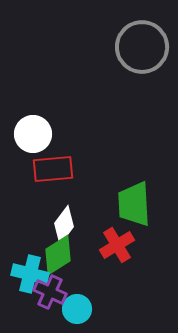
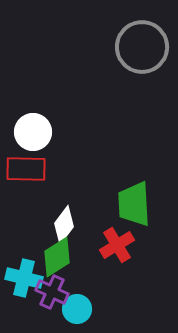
white circle: moved 2 px up
red rectangle: moved 27 px left; rotated 6 degrees clockwise
green diamond: moved 1 px left, 2 px down
cyan cross: moved 6 px left, 4 px down
purple cross: moved 2 px right
